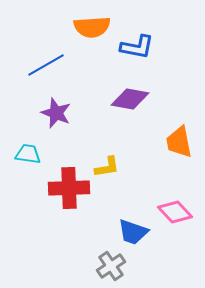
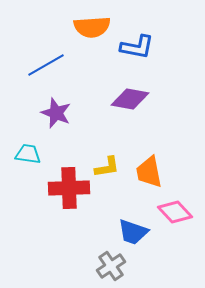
orange trapezoid: moved 30 px left, 30 px down
